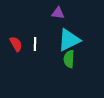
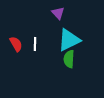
purple triangle: rotated 40 degrees clockwise
